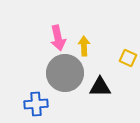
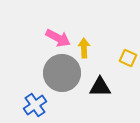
pink arrow: rotated 50 degrees counterclockwise
yellow arrow: moved 2 px down
gray circle: moved 3 px left
blue cross: moved 1 px left, 1 px down; rotated 30 degrees counterclockwise
